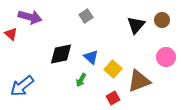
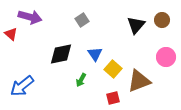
gray square: moved 4 px left, 4 px down
blue triangle: moved 4 px right, 3 px up; rotated 14 degrees clockwise
red square: rotated 16 degrees clockwise
